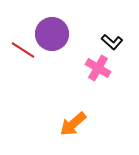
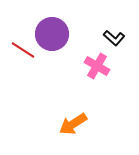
black L-shape: moved 2 px right, 4 px up
pink cross: moved 1 px left, 2 px up
orange arrow: rotated 8 degrees clockwise
